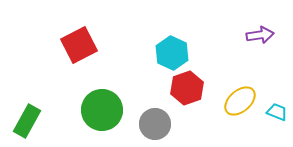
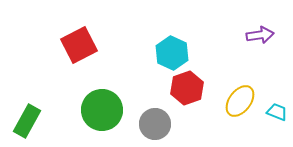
yellow ellipse: rotated 12 degrees counterclockwise
